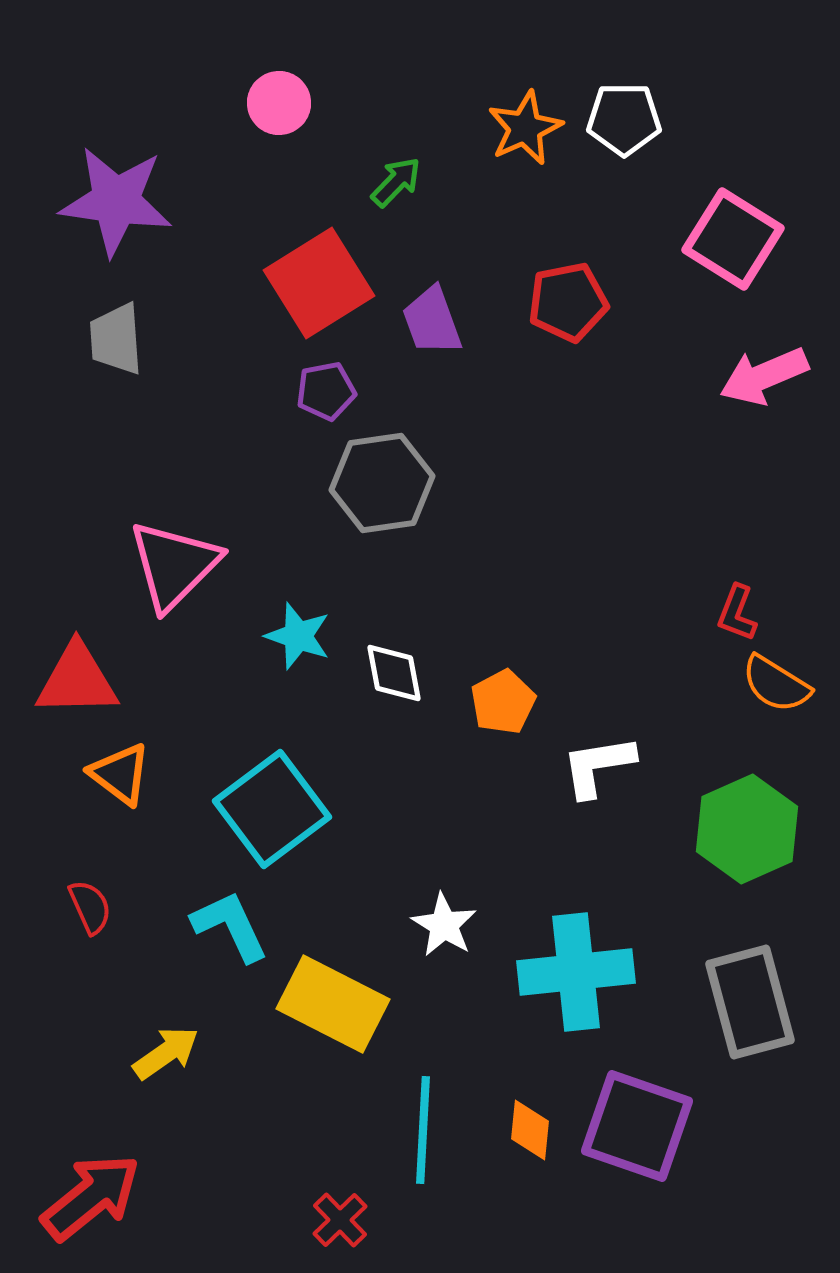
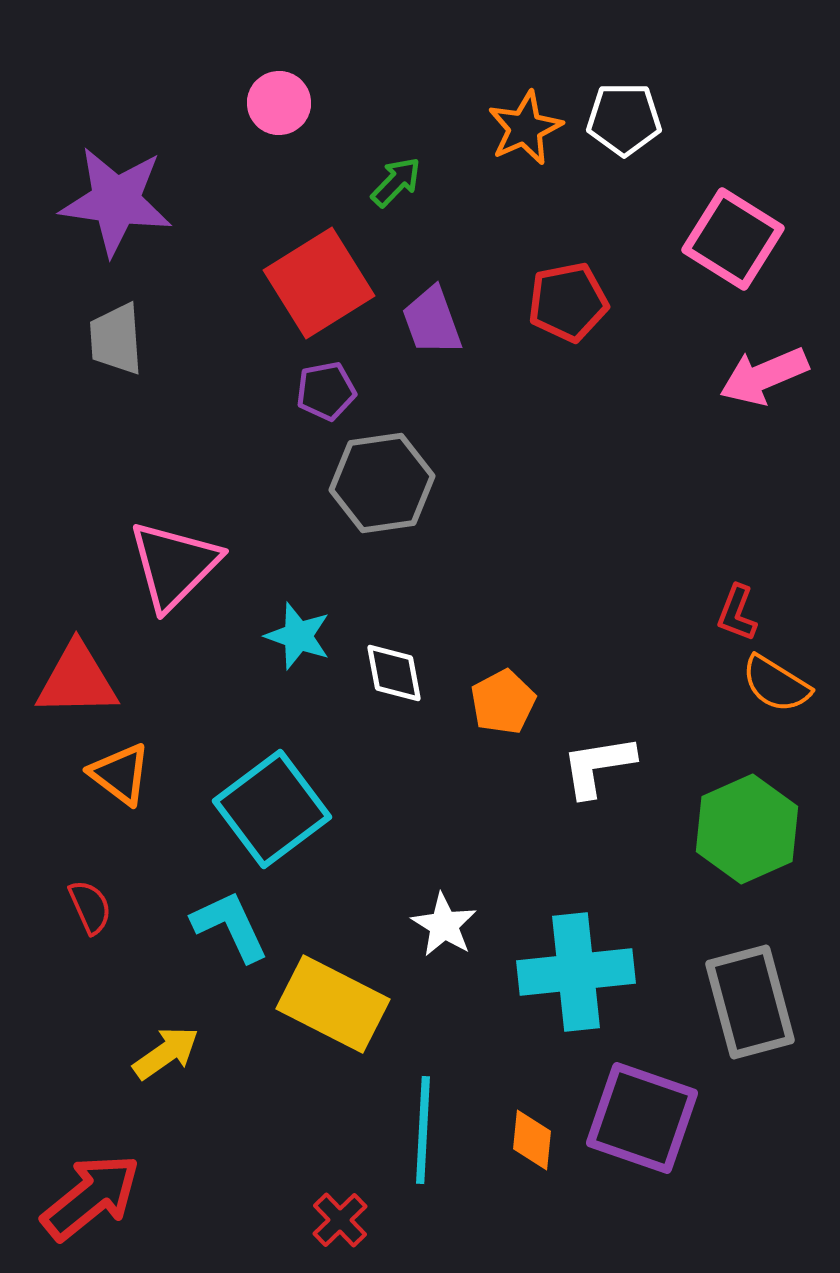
purple square: moved 5 px right, 8 px up
orange diamond: moved 2 px right, 10 px down
